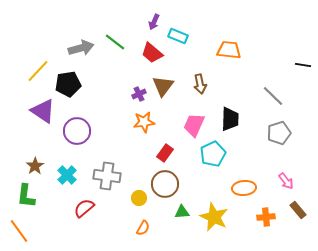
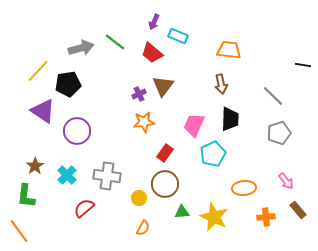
brown arrow: moved 21 px right
